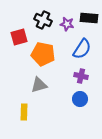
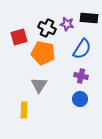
black cross: moved 4 px right, 8 px down
orange pentagon: moved 1 px up
gray triangle: rotated 42 degrees counterclockwise
yellow rectangle: moved 2 px up
